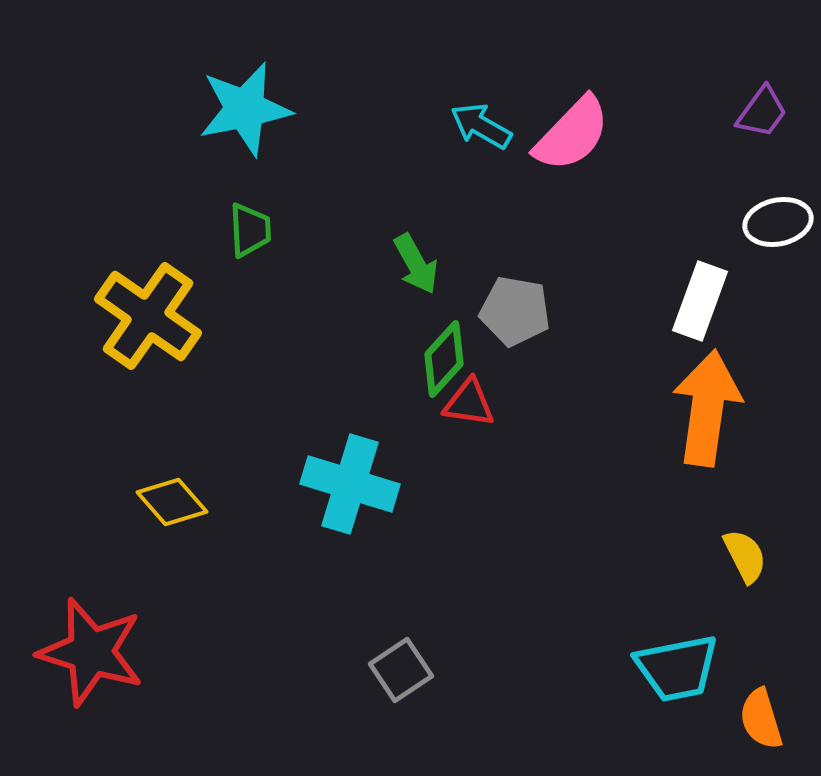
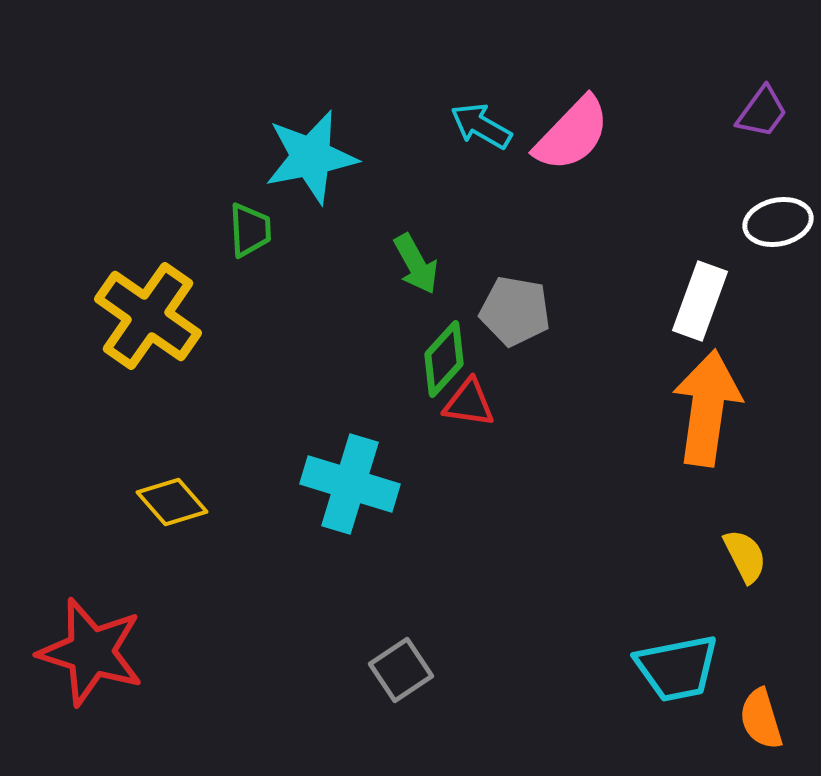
cyan star: moved 66 px right, 48 px down
